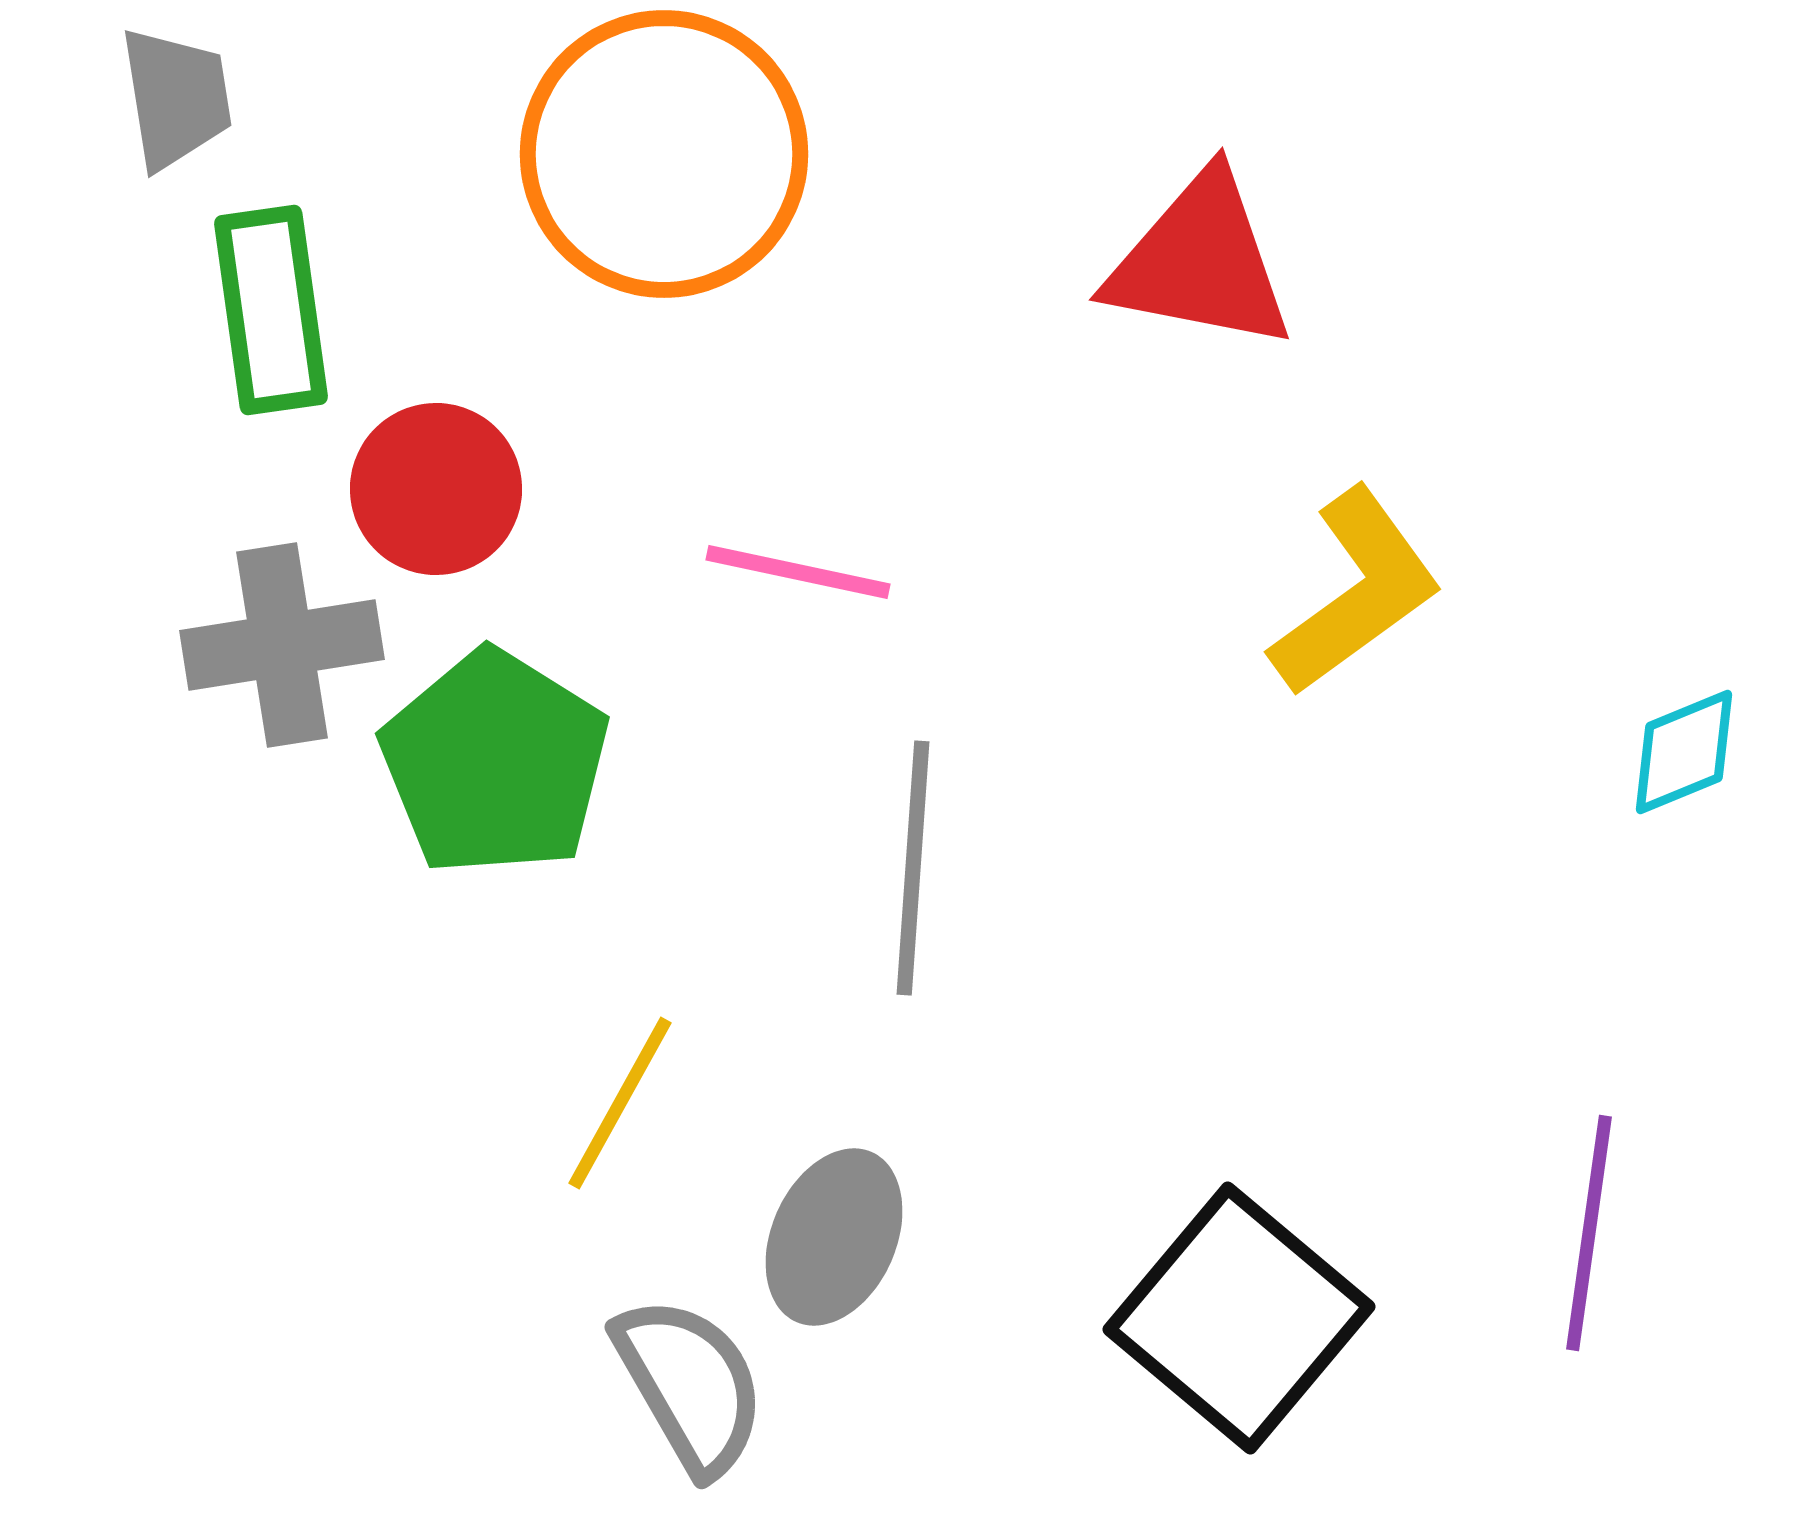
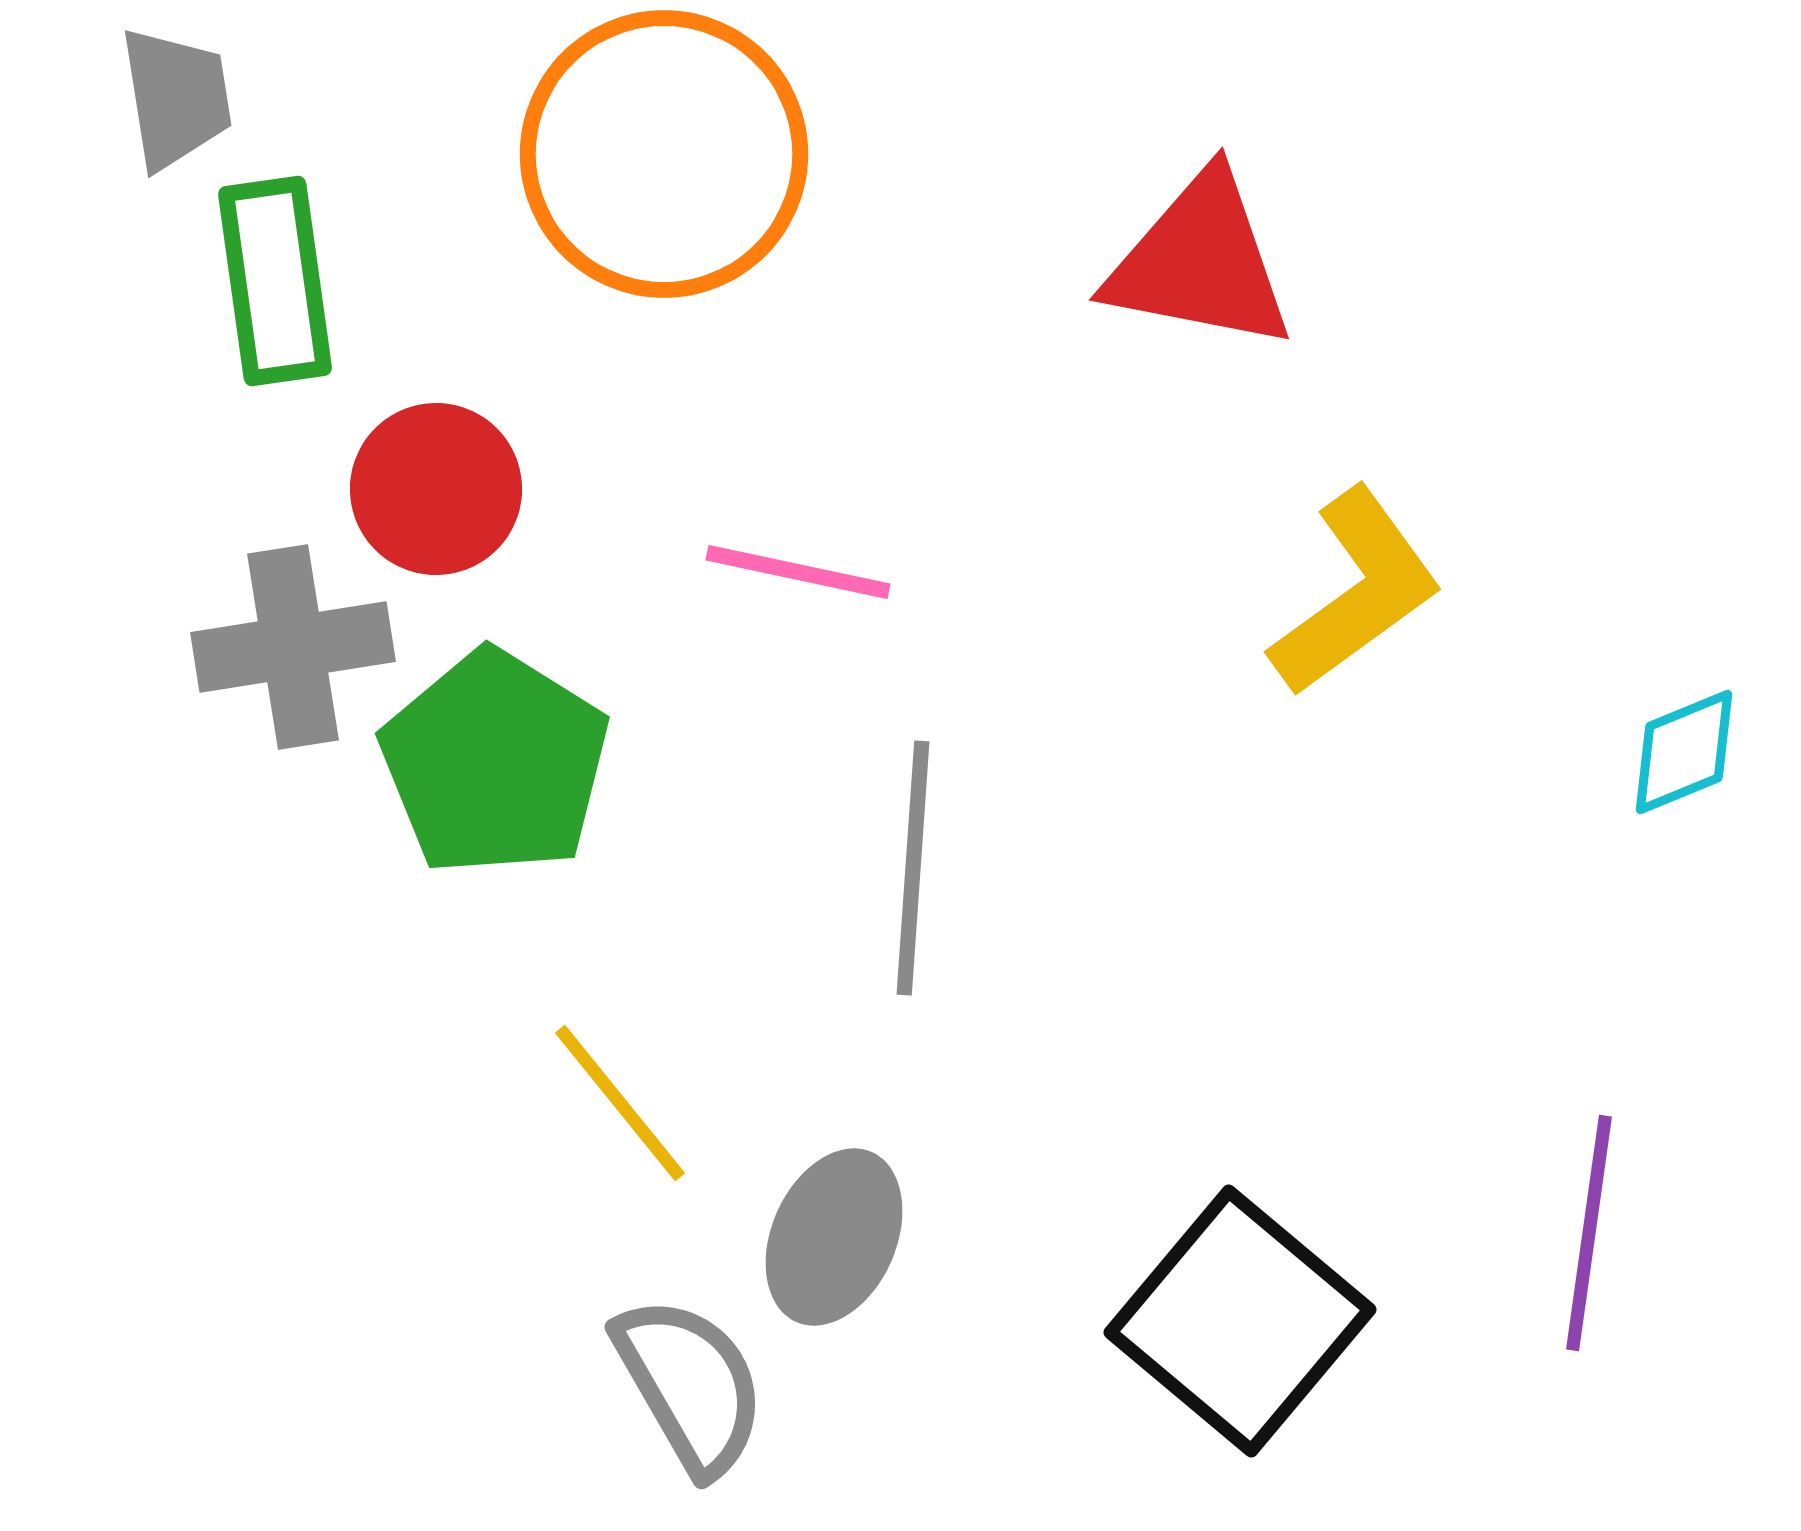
green rectangle: moved 4 px right, 29 px up
gray cross: moved 11 px right, 2 px down
yellow line: rotated 68 degrees counterclockwise
black square: moved 1 px right, 3 px down
